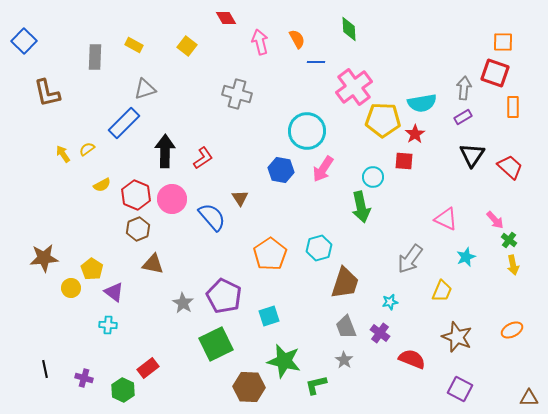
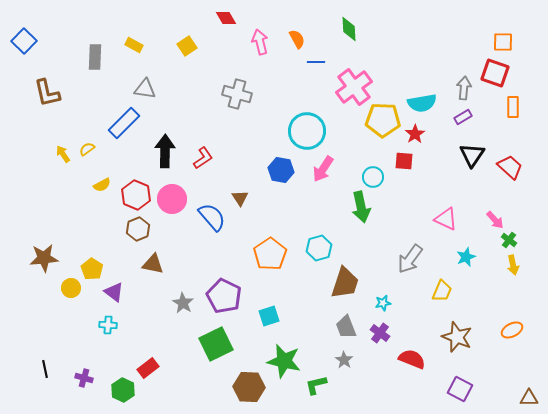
yellow square at (187, 46): rotated 18 degrees clockwise
gray triangle at (145, 89): rotated 25 degrees clockwise
cyan star at (390, 302): moved 7 px left, 1 px down
